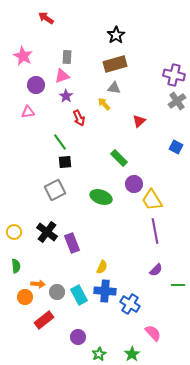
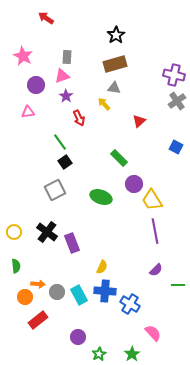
black square at (65, 162): rotated 32 degrees counterclockwise
red rectangle at (44, 320): moved 6 px left
